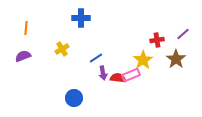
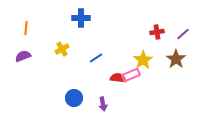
red cross: moved 8 px up
purple arrow: moved 31 px down
